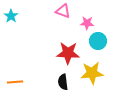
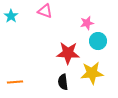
pink triangle: moved 18 px left
pink star: rotated 16 degrees counterclockwise
